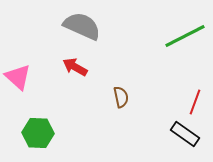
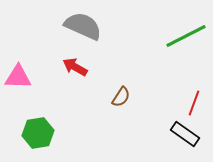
gray semicircle: moved 1 px right
green line: moved 1 px right
pink triangle: rotated 40 degrees counterclockwise
brown semicircle: rotated 45 degrees clockwise
red line: moved 1 px left, 1 px down
green hexagon: rotated 12 degrees counterclockwise
